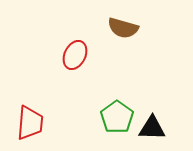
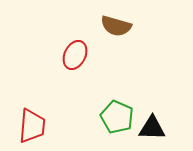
brown semicircle: moved 7 px left, 2 px up
green pentagon: rotated 12 degrees counterclockwise
red trapezoid: moved 2 px right, 3 px down
